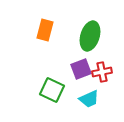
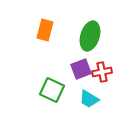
cyan trapezoid: rotated 55 degrees clockwise
